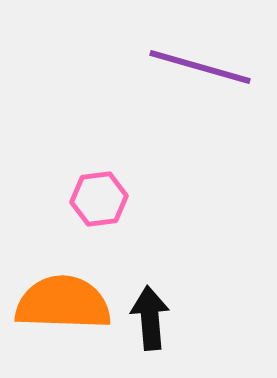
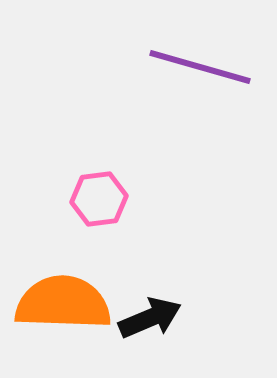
black arrow: rotated 72 degrees clockwise
